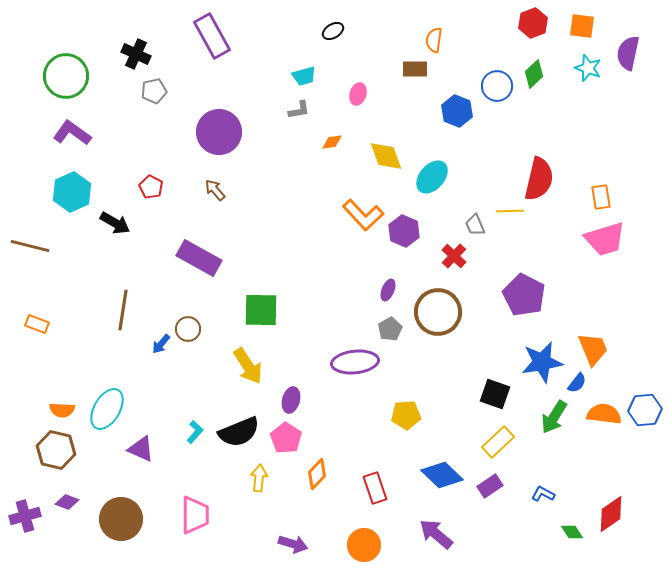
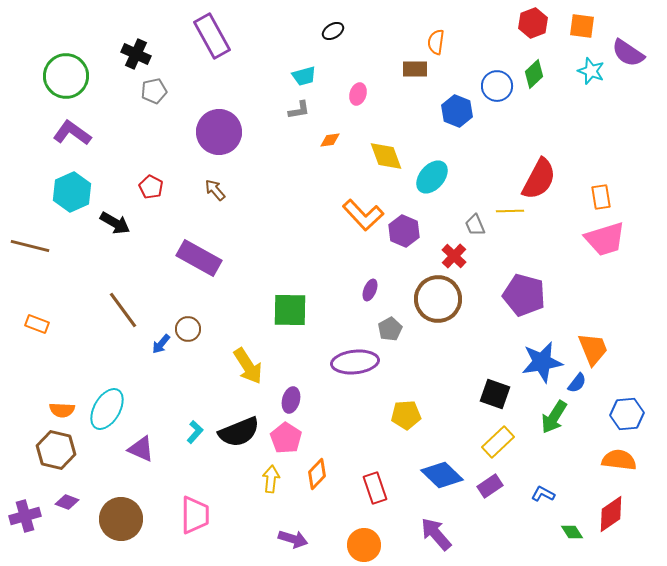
orange semicircle at (434, 40): moved 2 px right, 2 px down
purple semicircle at (628, 53): rotated 68 degrees counterclockwise
cyan star at (588, 68): moved 3 px right, 3 px down
orange diamond at (332, 142): moved 2 px left, 2 px up
red semicircle at (539, 179): rotated 15 degrees clockwise
purple ellipse at (388, 290): moved 18 px left
purple pentagon at (524, 295): rotated 12 degrees counterclockwise
brown line at (123, 310): rotated 45 degrees counterclockwise
green square at (261, 310): moved 29 px right
brown circle at (438, 312): moved 13 px up
blue hexagon at (645, 410): moved 18 px left, 4 px down
orange semicircle at (604, 414): moved 15 px right, 46 px down
yellow arrow at (259, 478): moved 12 px right, 1 px down
purple arrow at (436, 534): rotated 9 degrees clockwise
purple arrow at (293, 544): moved 5 px up
